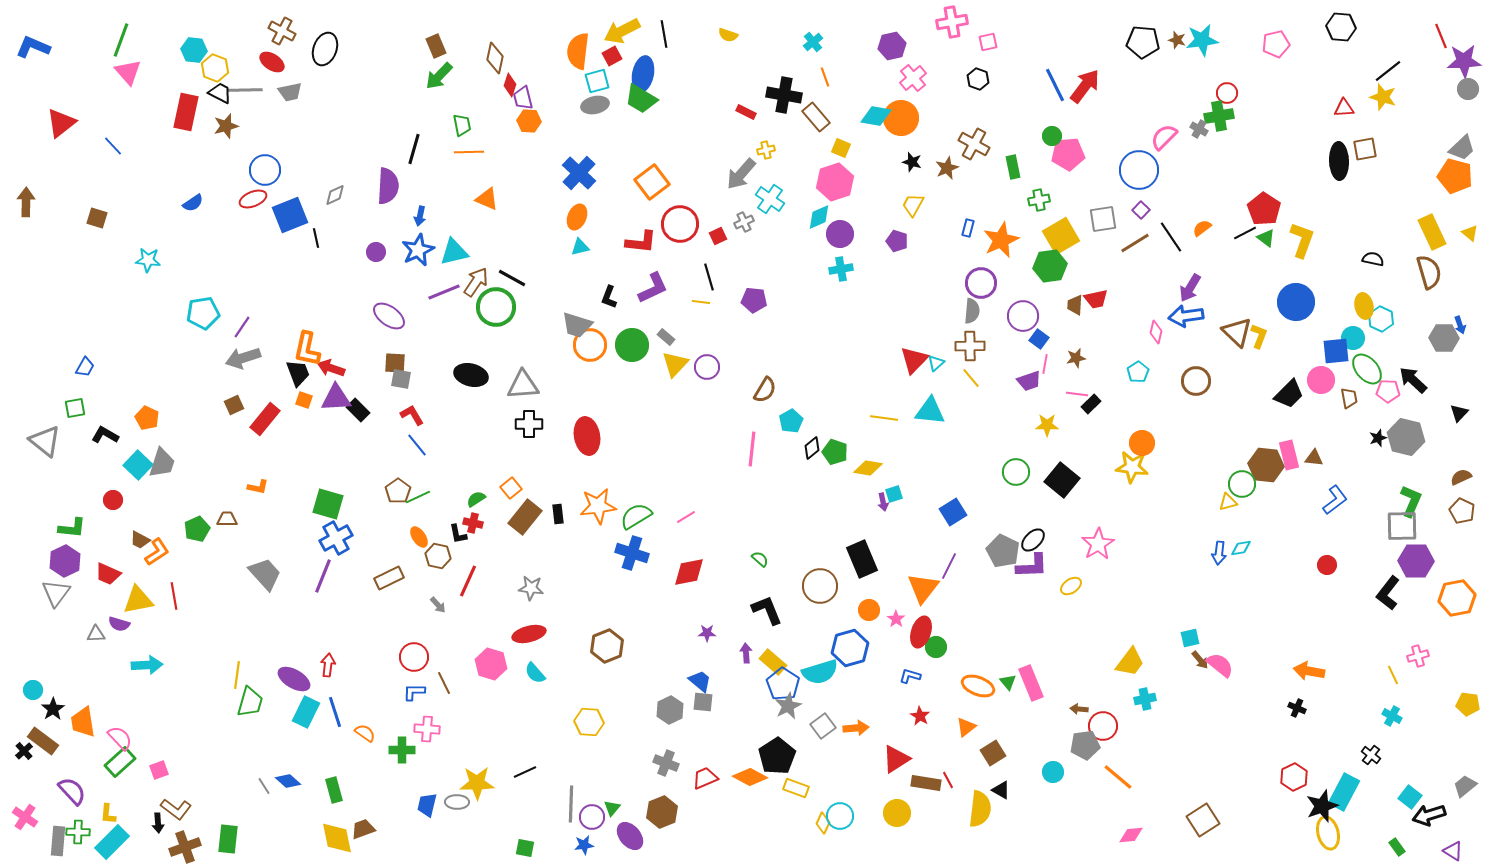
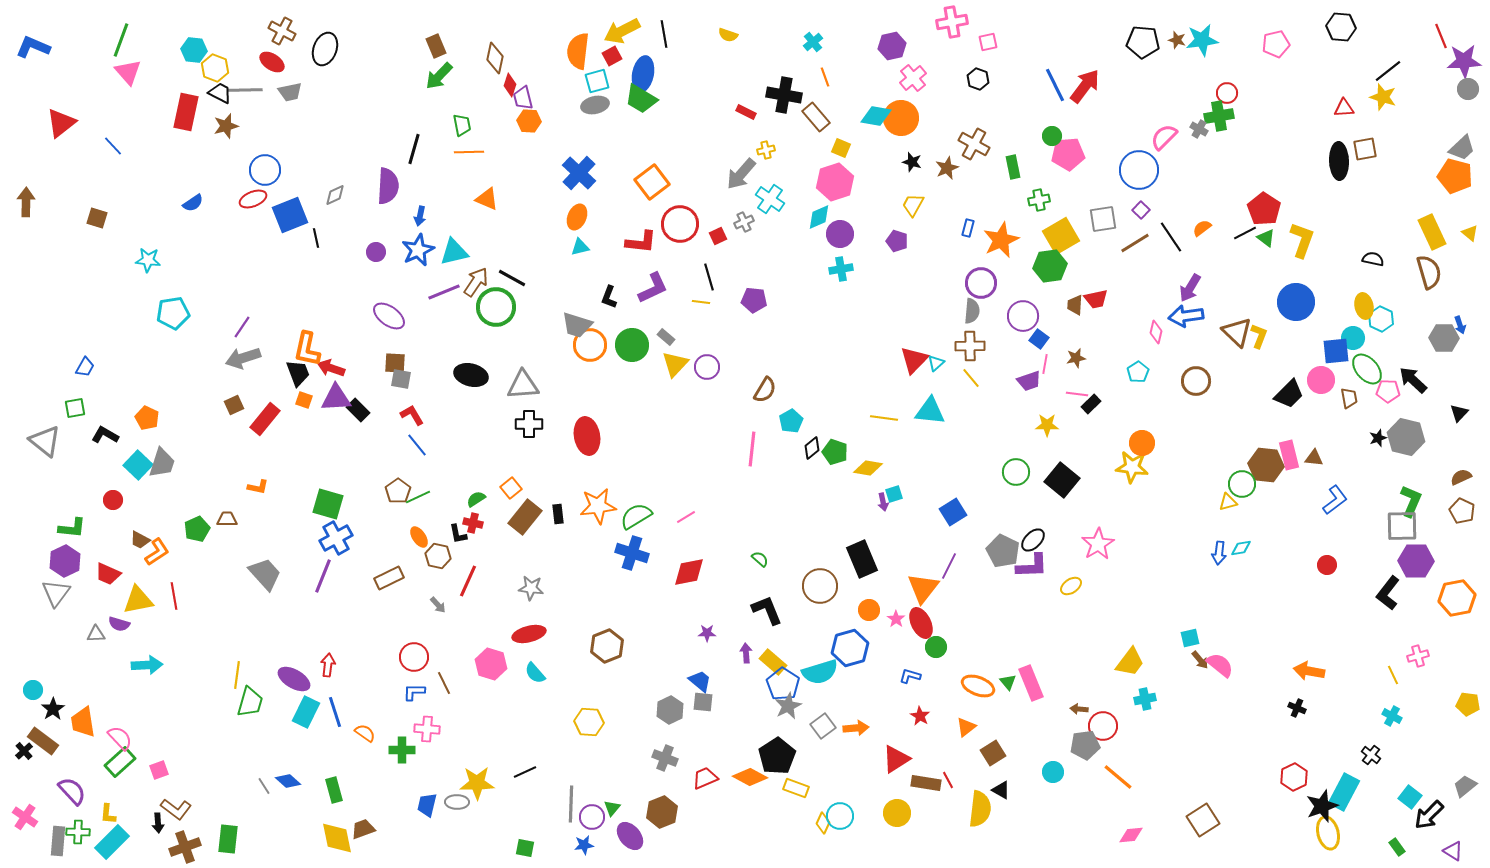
cyan pentagon at (203, 313): moved 30 px left
red ellipse at (921, 632): moved 9 px up; rotated 44 degrees counterclockwise
gray cross at (666, 763): moved 1 px left, 5 px up
black arrow at (1429, 815): rotated 28 degrees counterclockwise
